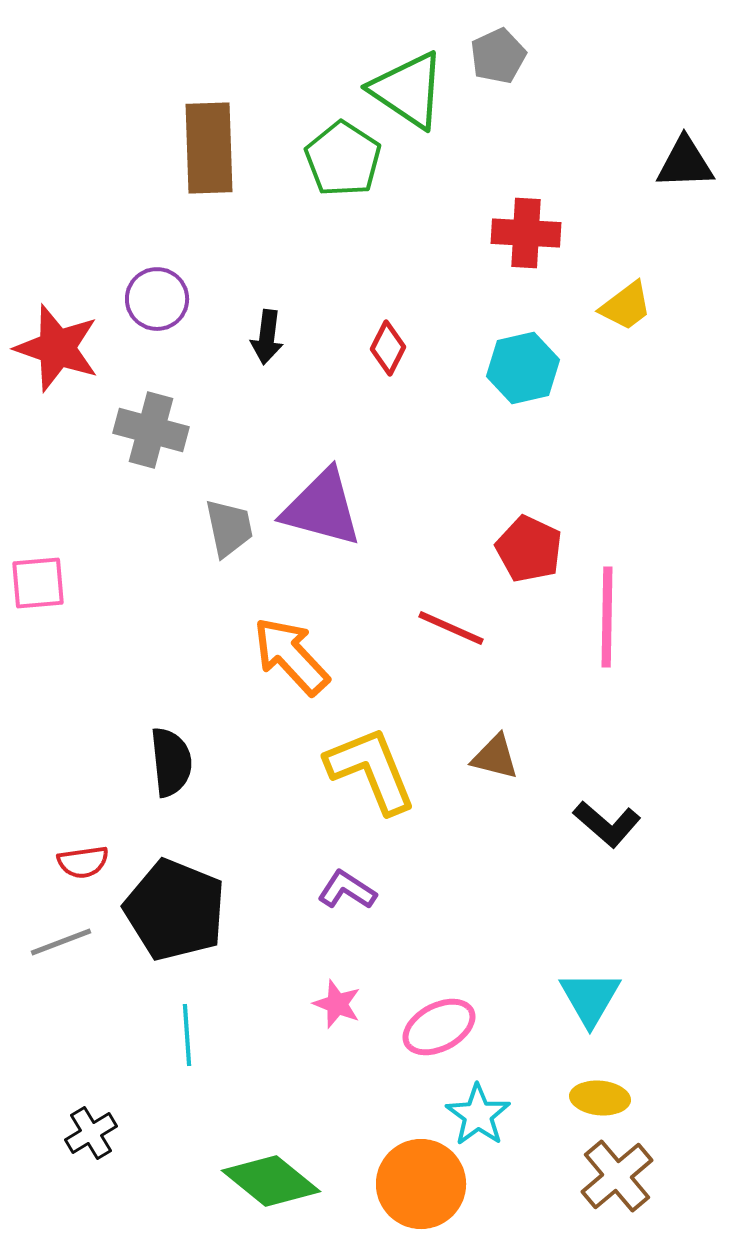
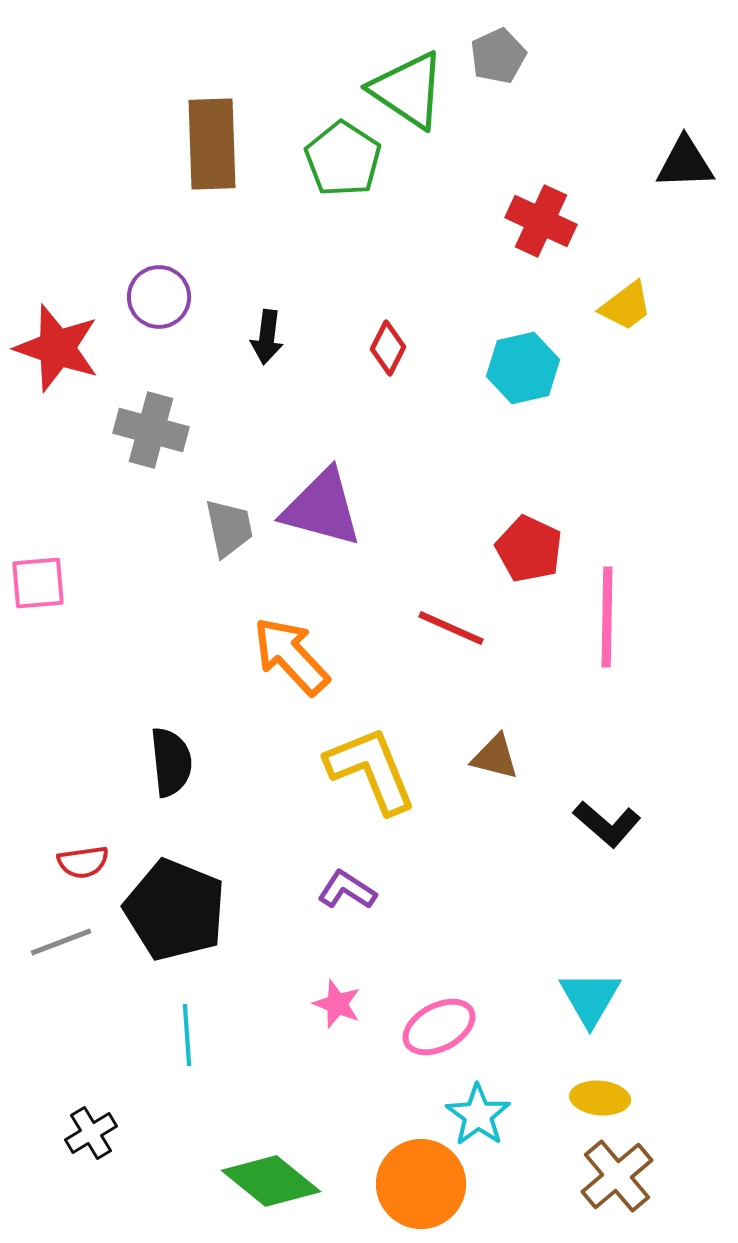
brown rectangle: moved 3 px right, 4 px up
red cross: moved 15 px right, 12 px up; rotated 22 degrees clockwise
purple circle: moved 2 px right, 2 px up
